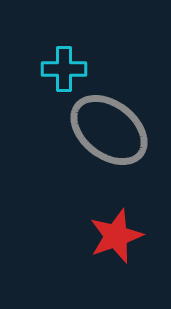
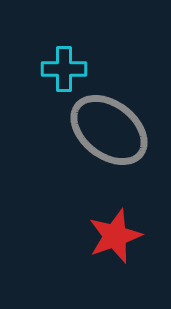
red star: moved 1 px left
